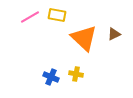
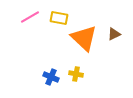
yellow rectangle: moved 2 px right, 3 px down
